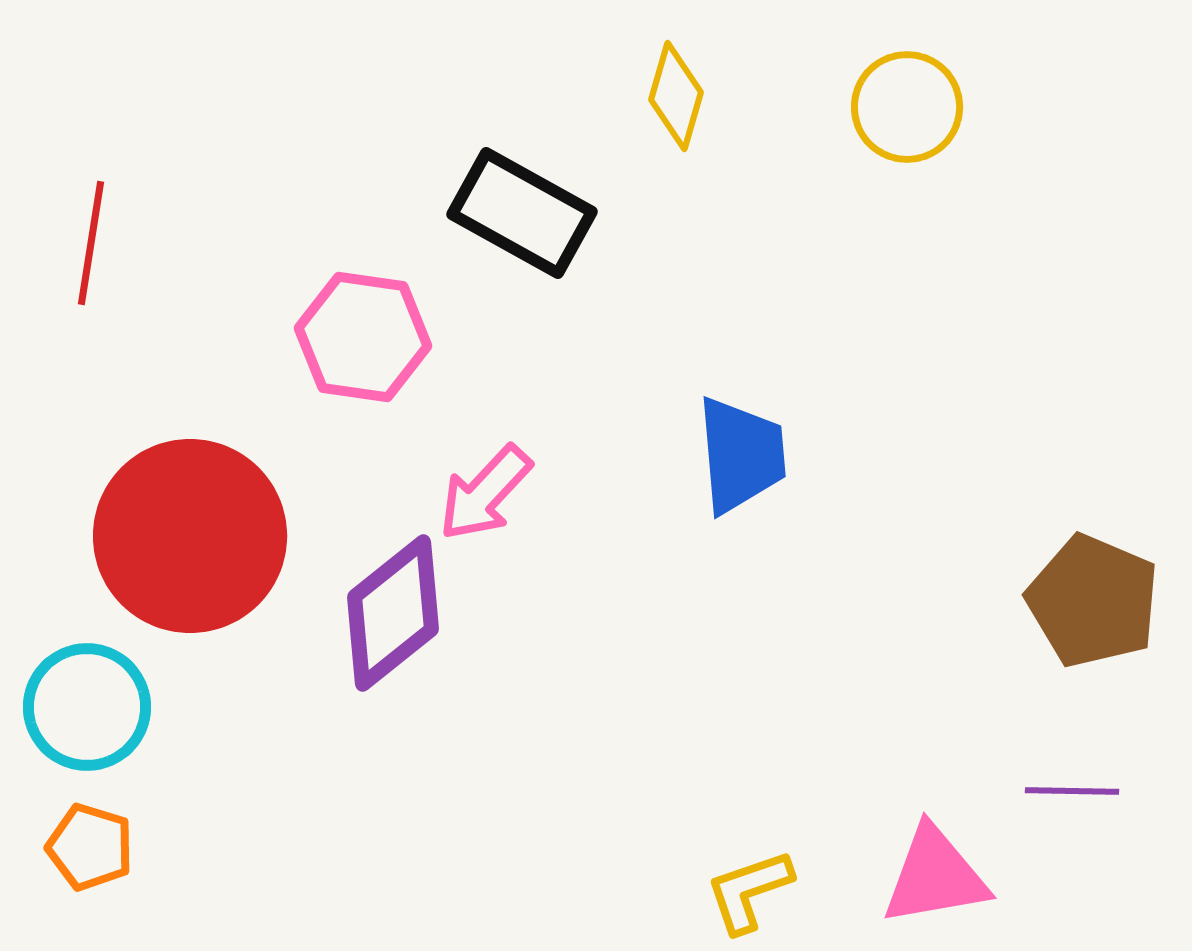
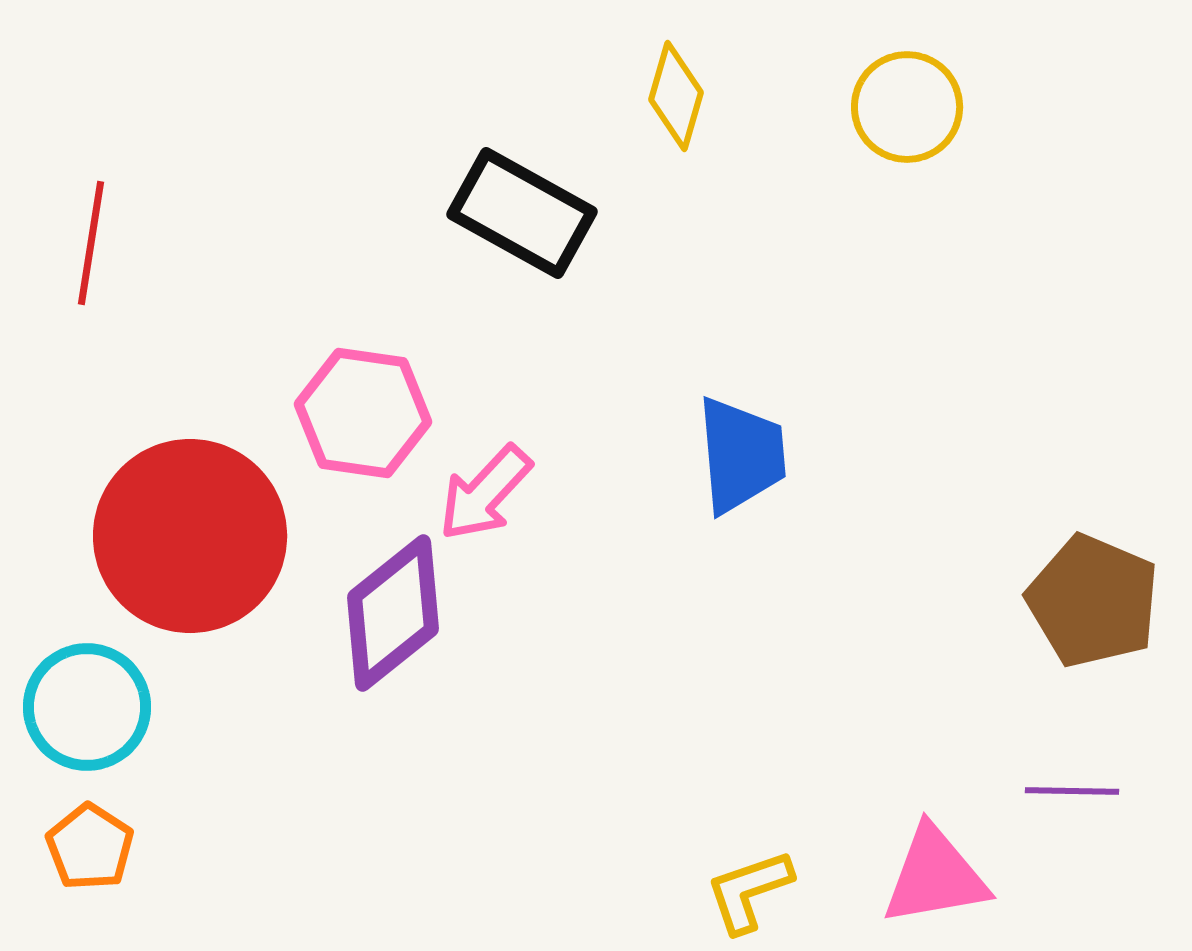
pink hexagon: moved 76 px down
orange pentagon: rotated 16 degrees clockwise
